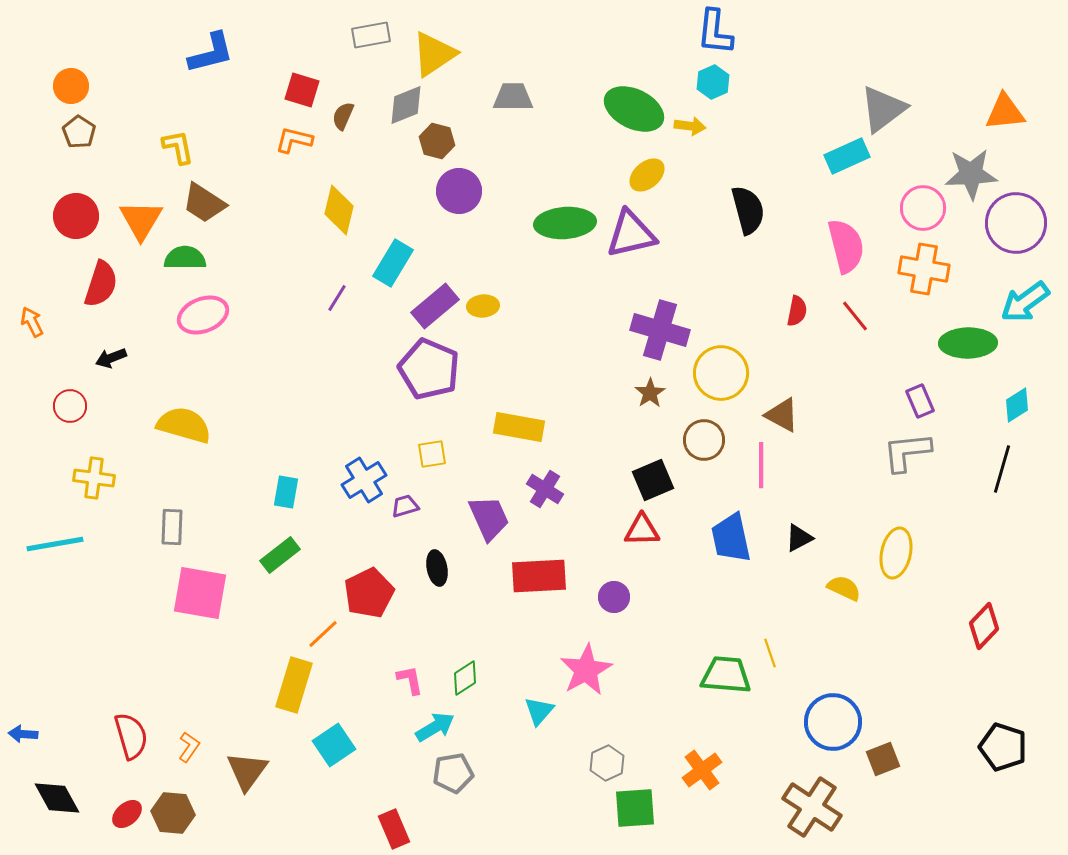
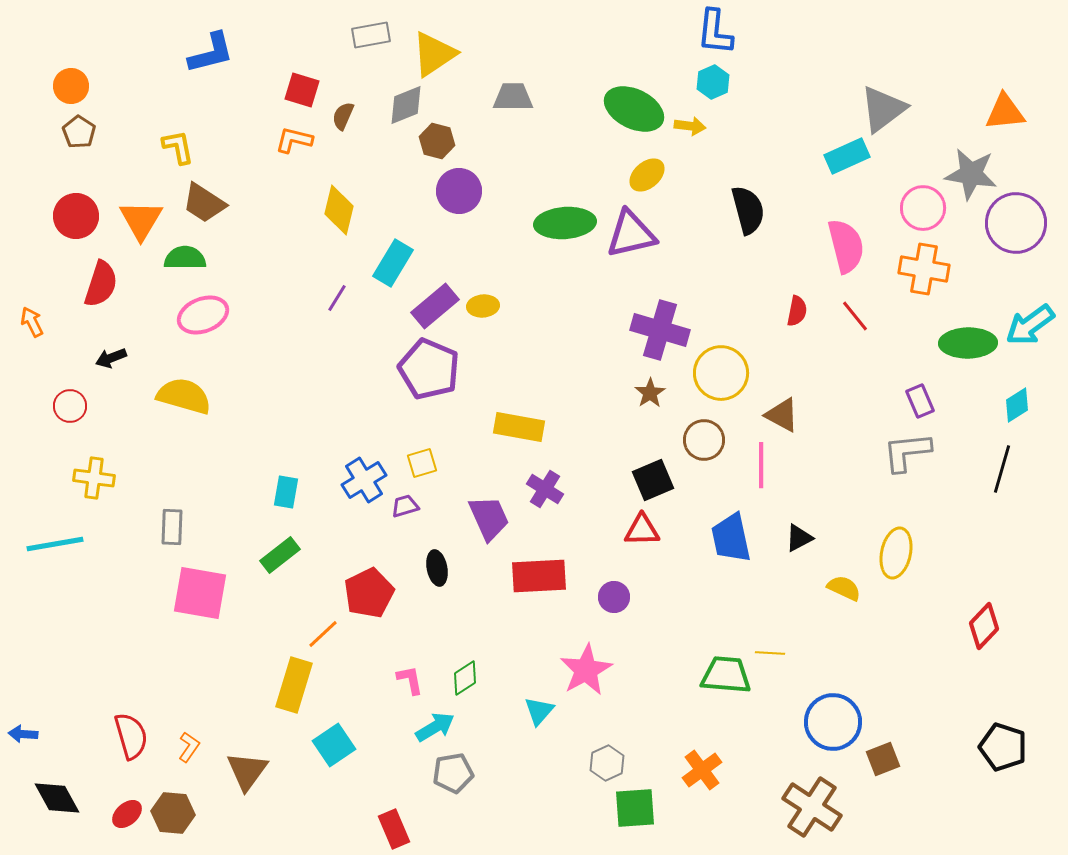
gray star at (971, 174): rotated 12 degrees clockwise
cyan arrow at (1025, 302): moved 5 px right, 23 px down
yellow semicircle at (184, 425): moved 29 px up
yellow square at (432, 454): moved 10 px left, 9 px down; rotated 8 degrees counterclockwise
yellow line at (770, 653): rotated 68 degrees counterclockwise
